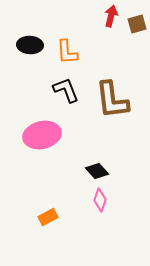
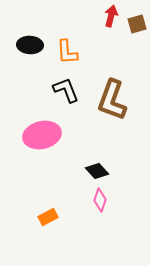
brown L-shape: rotated 27 degrees clockwise
